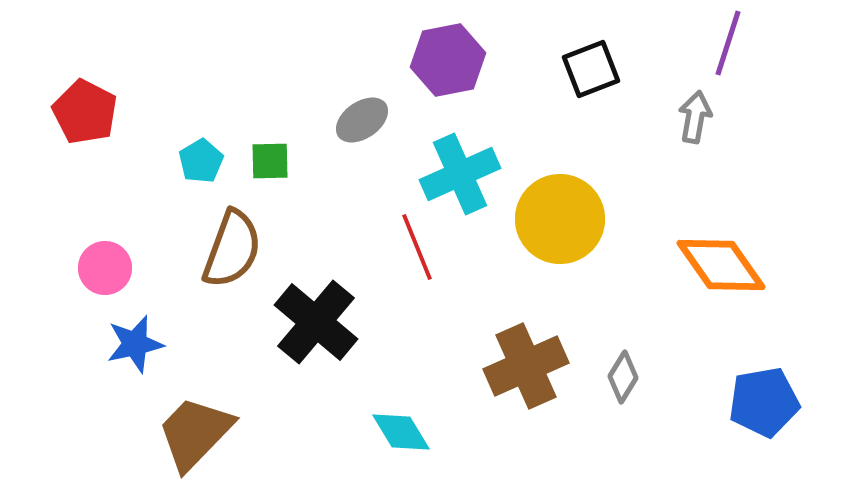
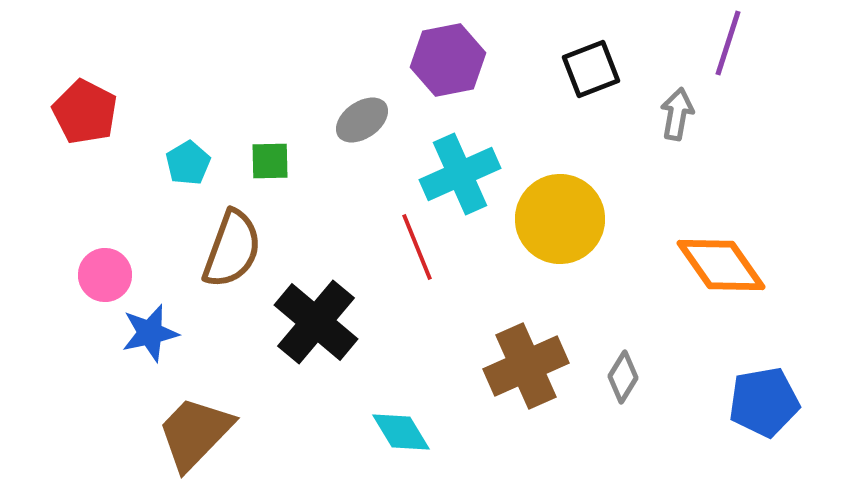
gray arrow: moved 18 px left, 3 px up
cyan pentagon: moved 13 px left, 2 px down
pink circle: moved 7 px down
blue star: moved 15 px right, 11 px up
